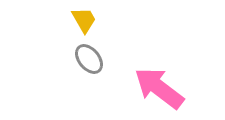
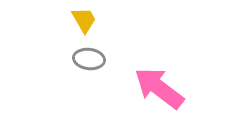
gray ellipse: rotated 44 degrees counterclockwise
